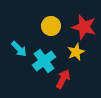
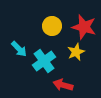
yellow circle: moved 1 px right
red arrow: moved 6 px down; rotated 102 degrees counterclockwise
